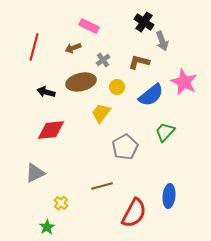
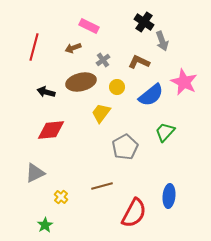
brown L-shape: rotated 10 degrees clockwise
yellow cross: moved 6 px up
green star: moved 2 px left, 2 px up
